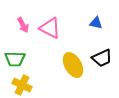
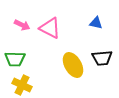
pink arrow: moved 1 px left; rotated 35 degrees counterclockwise
black trapezoid: rotated 20 degrees clockwise
